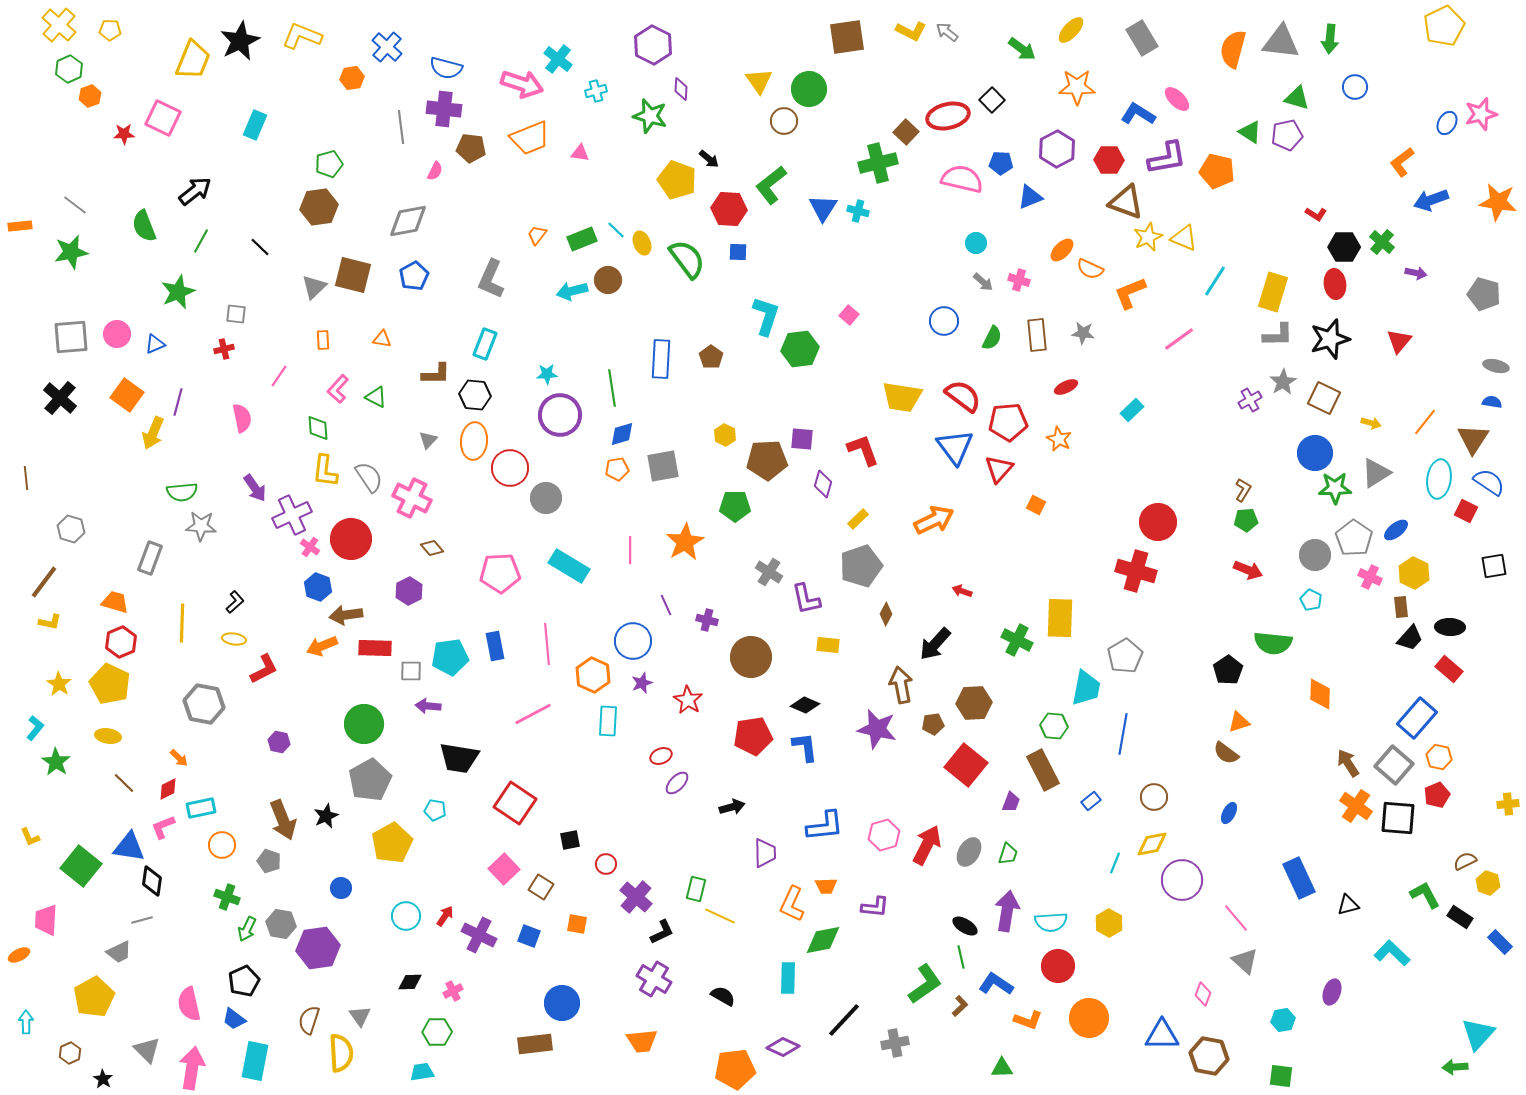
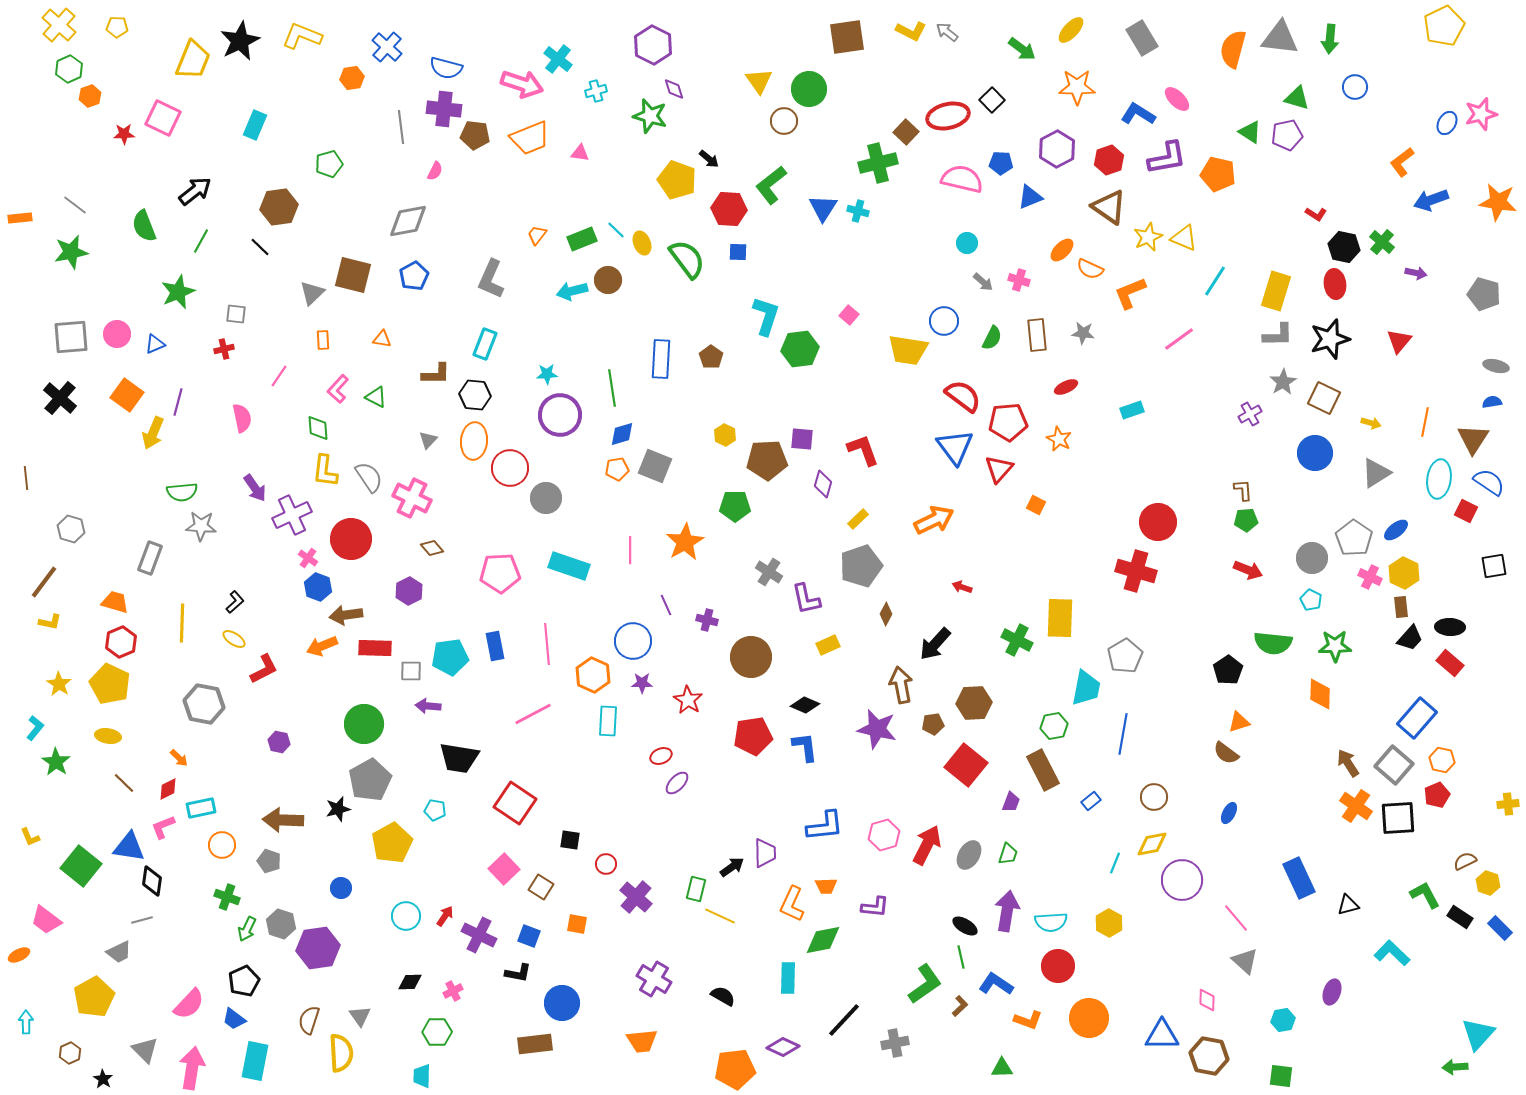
yellow pentagon at (110, 30): moved 7 px right, 3 px up
gray triangle at (1281, 42): moved 1 px left, 4 px up
purple diamond at (681, 89): moved 7 px left; rotated 20 degrees counterclockwise
brown pentagon at (471, 148): moved 4 px right, 13 px up
red hexagon at (1109, 160): rotated 20 degrees counterclockwise
orange pentagon at (1217, 171): moved 1 px right, 3 px down
brown triangle at (1126, 202): moved 17 px left, 5 px down; rotated 15 degrees clockwise
brown hexagon at (319, 207): moved 40 px left
orange rectangle at (20, 226): moved 8 px up
cyan circle at (976, 243): moved 9 px left
black hexagon at (1344, 247): rotated 12 degrees clockwise
gray triangle at (314, 287): moved 2 px left, 6 px down
yellow rectangle at (1273, 292): moved 3 px right, 1 px up
yellow trapezoid at (902, 397): moved 6 px right, 47 px up
purple cross at (1250, 400): moved 14 px down
blue semicircle at (1492, 402): rotated 18 degrees counterclockwise
cyan rectangle at (1132, 410): rotated 25 degrees clockwise
orange line at (1425, 422): rotated 28 degrees counterclockwise
gray square at (663, 466): moved 8 px left; rotated 32 degrees clockwise
green star at (1335, 488): moved 158 px down
brown L-shape at (1243, 490): rotated 35 degrees counterclockwise
pink cross at (310, 547): moved 2 px left, 11 px down
gray circle at (1315, 555): moved 3 px left, 3 px down
cyan rectangle at (569, 566): rotated 12 degrees counterclockwise
yellow hexagon at (1414, 573): moved 10 px left
red arrow at (962, 591): moved 4 px up
yellow ellipse at (234, 639): rotated 25 degrees clockwise
yellow rectangle at (828, 645): rotated 30 degrees counterclockwise
red rectangle at (1449, 669): moved 1 px right, 6 px up
purple star at (642, 683): rotated 20 degrees clockwise
green hexagon at (1054, 726): rotated 16 degrees counterclockwise
orange hexagon at (1439, 757): moved 3 px right, 3 px down
black arrow at (732, 807): moved 60 px down; rotated 20 degrees counterclockwise
black star at (326, 816): moved 12 px right, 7 px up; rotated 10 degrees clockwise
black square at (1398, 818): rotated 9 degrees counterclockwise
brown arrow at (283, 820): rotated 114 degrees clockwise
black square at (570, 840): rotated 20 degrees clockwise
gray ellipse at (969, 852): moved 3 px down
pink trapezoid at (46, 920): rotated 56 degrees counterclockwise
gray hexagon at (281, 924): rotated 8 degrees clockwise
black L-shape at (662, 932): moved 144 px left, 41 px down; rotated 36 degrees clockwise
blue rectangle at (1500, 942): moved 14 px up
pink diamond at (1203, 994): moved 4 px right, 6 px down; rotated 20 degrees counterclockwise
pink semicircle at (189, 1004): rotated 124 degrees counterclockwise
gray triangle at (147, 1050): moved 2 px left
cyan trapezoid at (422, 1072): moved 4 px down; rotated 80 degrees counterclockwise
